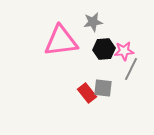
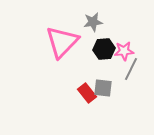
pink triangle: moved 1 px right, 1 px down; rotated 39 degrees counterclockwise
